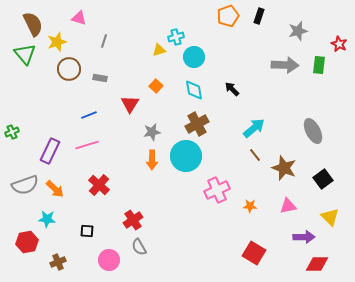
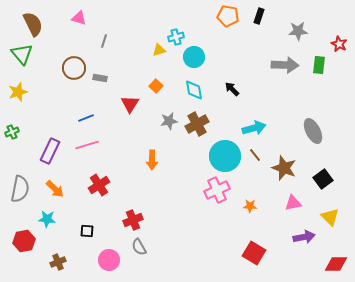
orange pentagon at (228, 16): rotated 30 degrees clockwise
gray star at (298, 31): rotated 12 degrees clockwise
yellow star at (57, 42): moved 39 px left, 50 px down
green triangle at (25, 54): moved 3 px left
brown circle at (69, 69): moved 5 px right, 1 px up
blue line at (89, 115): moved 3 px left, 3 px down
cyan arrow at (254, 128): rotated 25 degrees clockwise
gray star at (152, 132): moved 17 px right, 11 px up
cyan circle at (186, 156): moved 39 px right
gray semicircle at (25, 185): moved 5 px left, 4 px down; rotated 60 degrees counterclockwise
red cross at (99, 185): rotated 15 degrees clockwise
pink triangle at (288, 206): moved 5 px right, 3 px up
red cross at (133, 220): rotated 12 degrees clockwise
purple arrow at (304, 237): rotated 10 degrees counterclockwise
red hexagon at (27, 242): moved 3 px left, 1 px up
red diamond at (317, 264): moved 19 px right
